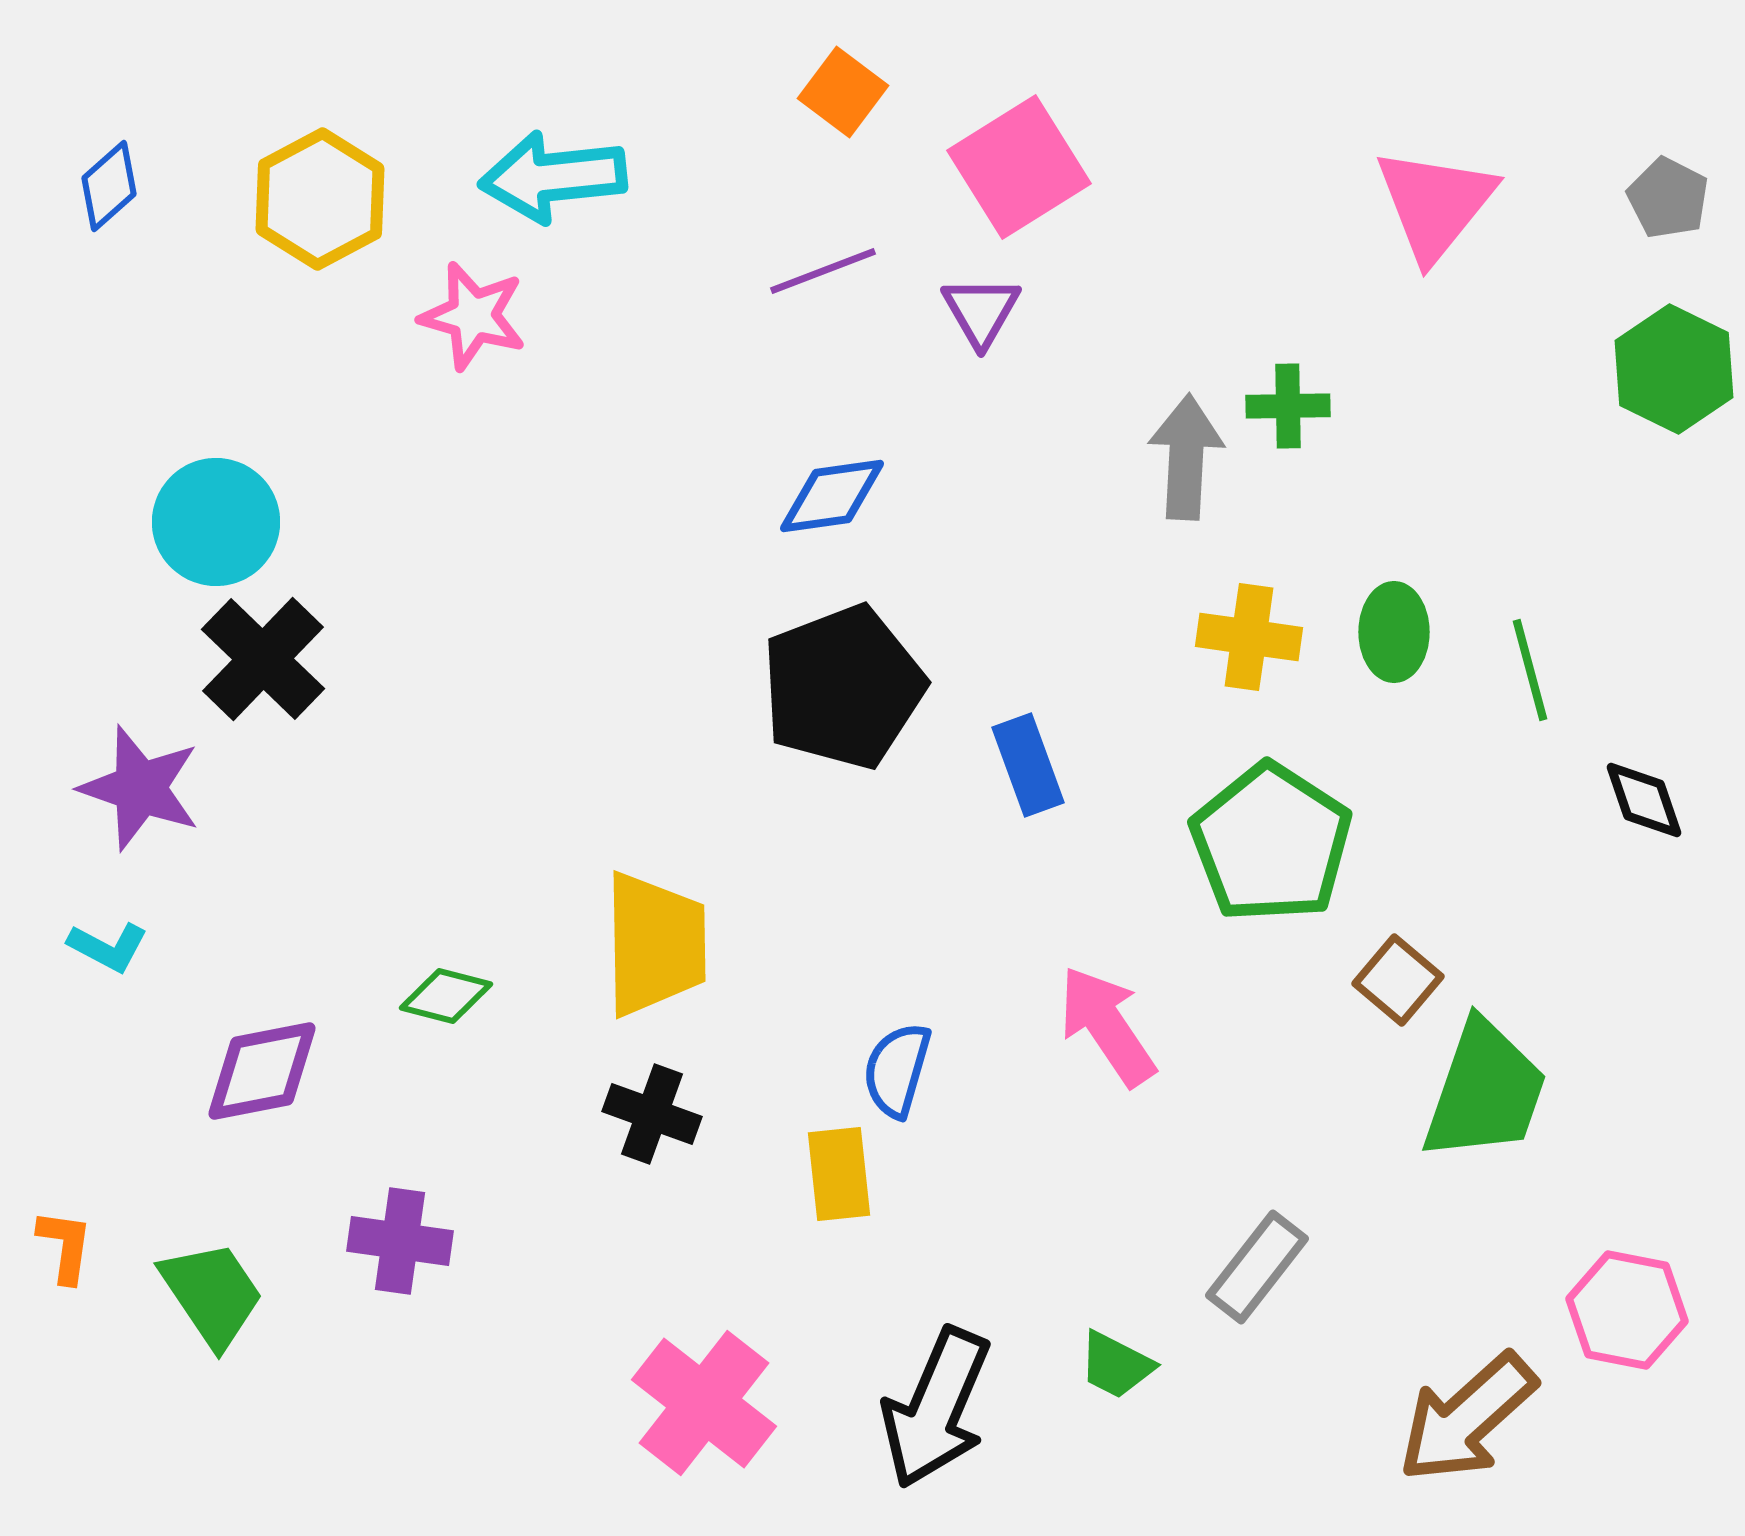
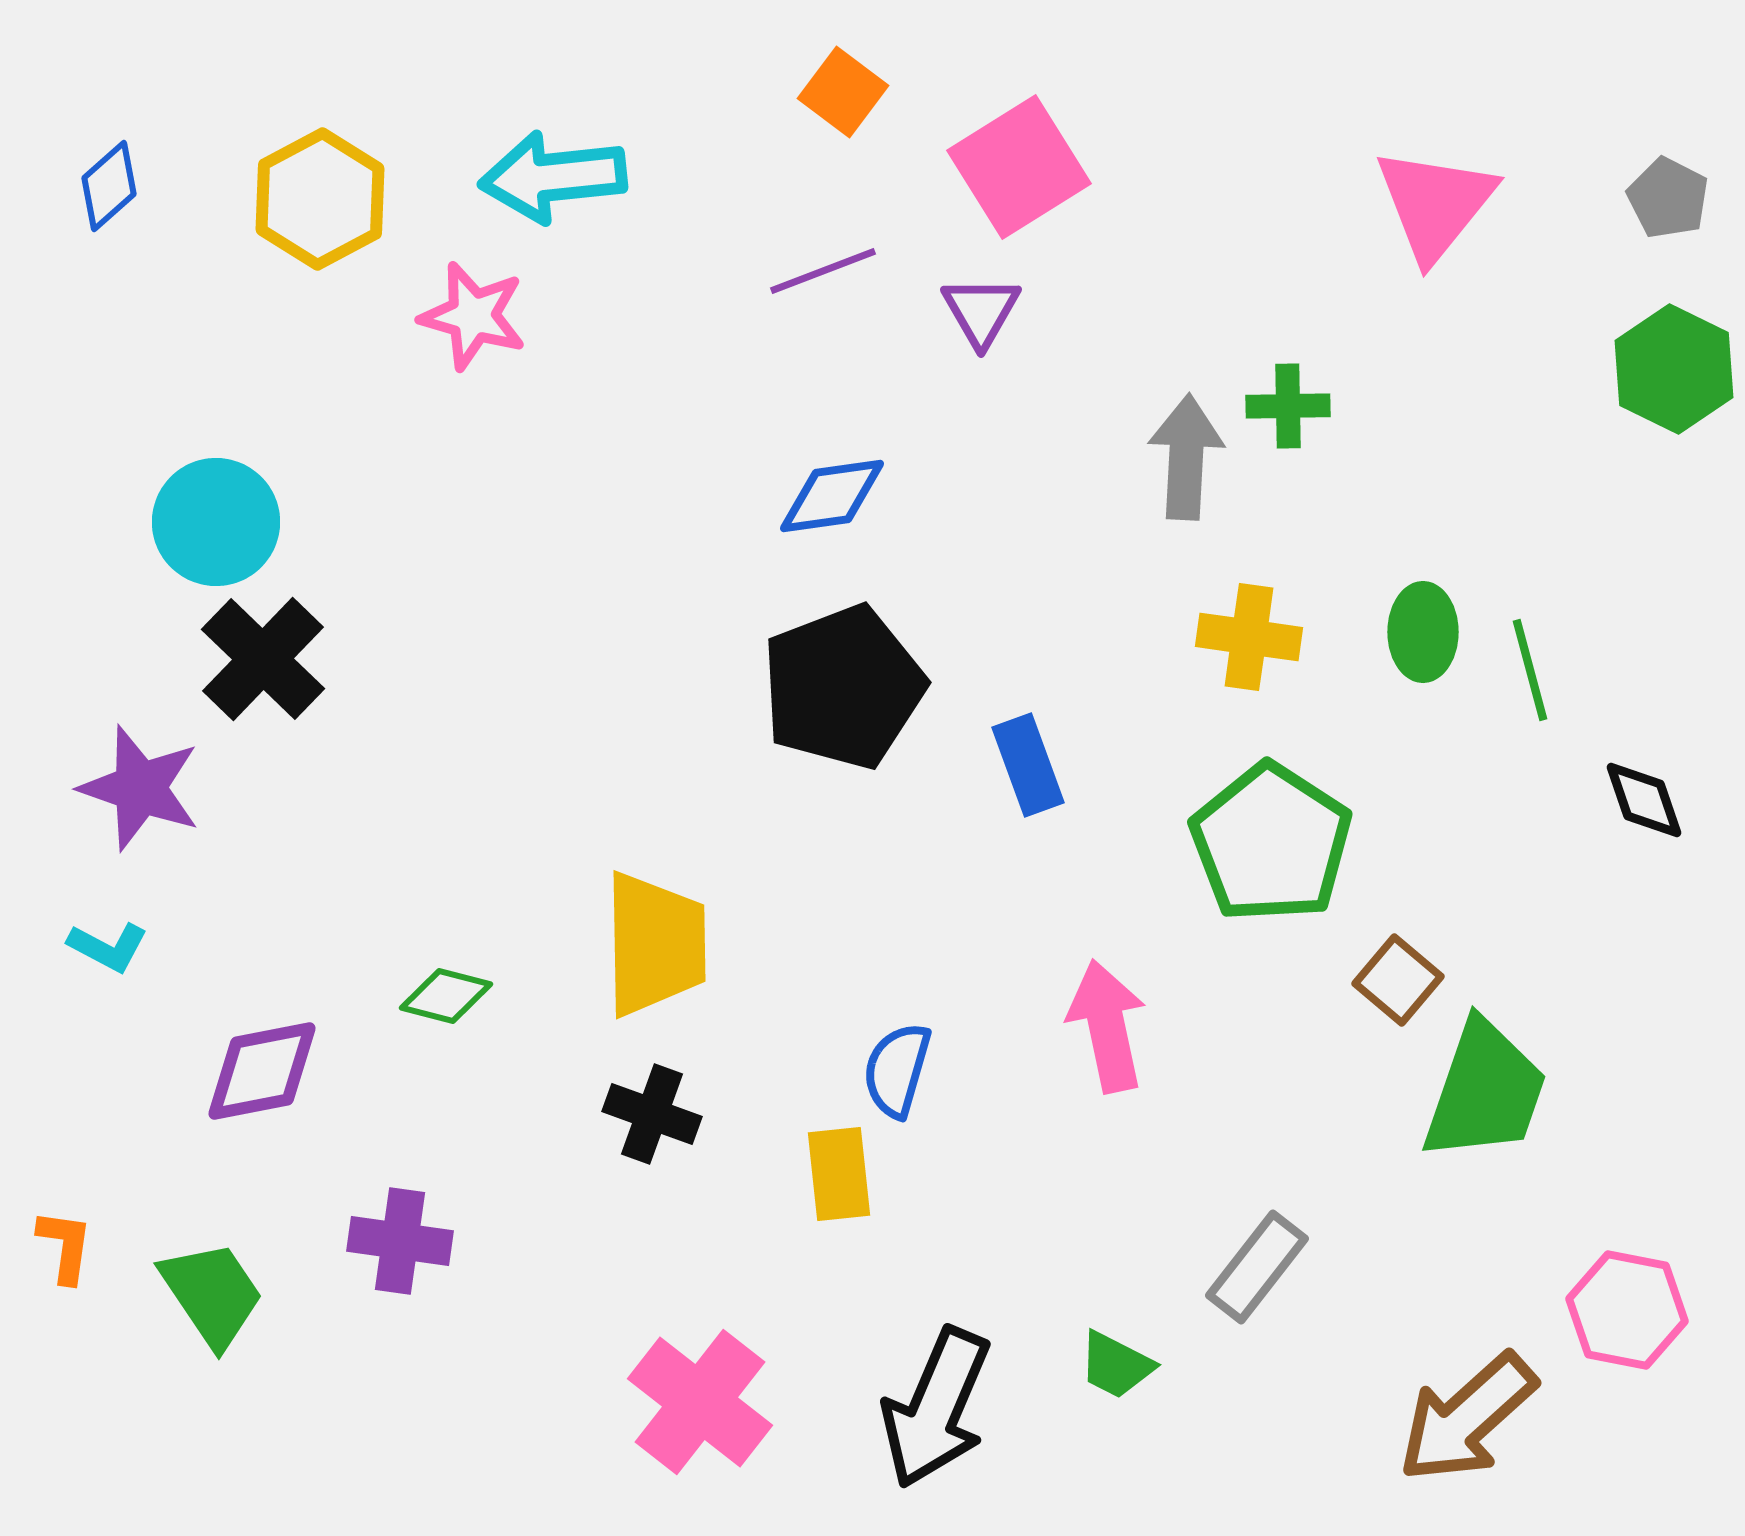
green ellipse at (1394, 632): moved 29 px right
pink arrow at (1107, 1026): rotated 22 degrees clockwise
pink cross at (704, 1403): moved 4 px left, 1 px up
